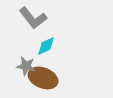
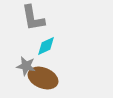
gray L-shape: rotated 28 degrees clockwise
